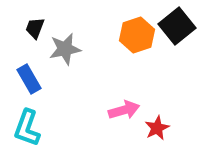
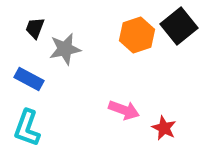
black square: moved 2 px right
blue rectangle: rotated 32 degrees counterclockwise
pink arrow: rotated 36 degrees clockwise
red star: moved 7 px right; rotated 20 degrees counterclockwise
